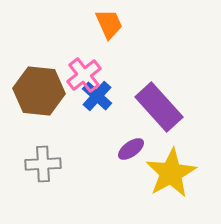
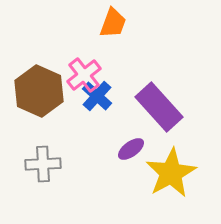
orange trapezoid: moved 4 px right, 1 px up; rotated 44 degrees clockwise
brown hexagon: rotated 18 degrees clockwise
